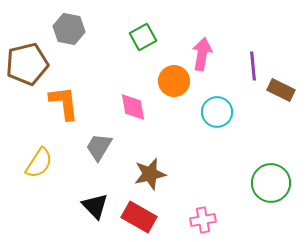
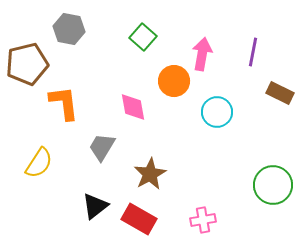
green square: rotated 20 degrees counterclockwise
purple line: moved 14 px up; rotated 16 degrees clockwise
brown rectangle: moved 1 px left, 3 px down
gray trapezoid: moved 3 px right
brown star: rotated 16 degrees counterclockwise
green circle: moved 2 px right, 2 px down
black triangle: rotated 36 degrees clockwise
red rectangle: moved 2 px down
